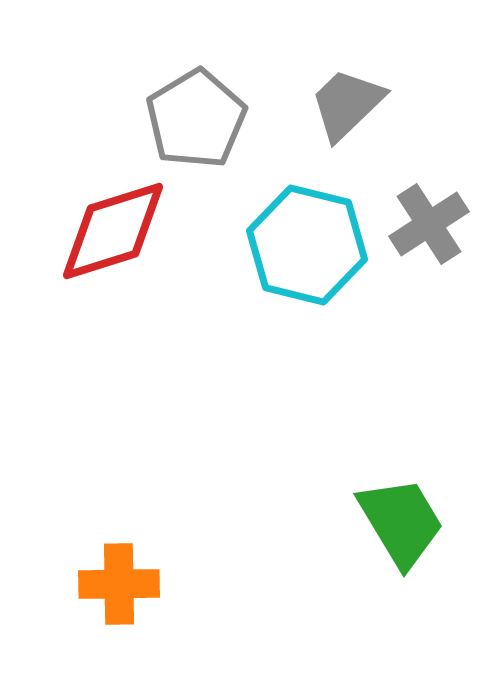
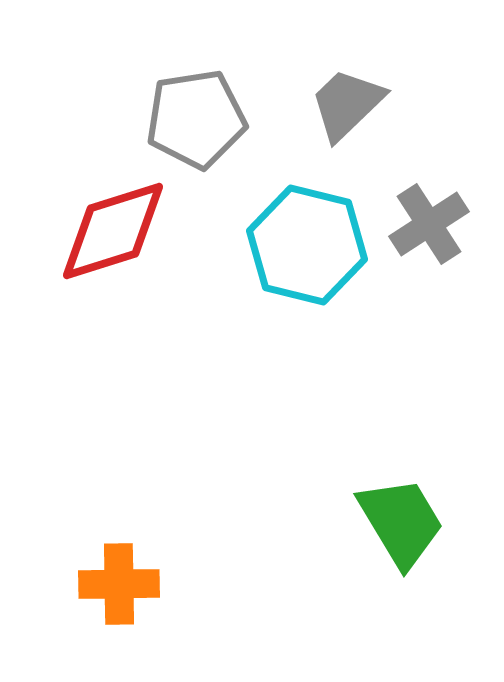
gray pentagon: rotated 22 degrees clockwise
